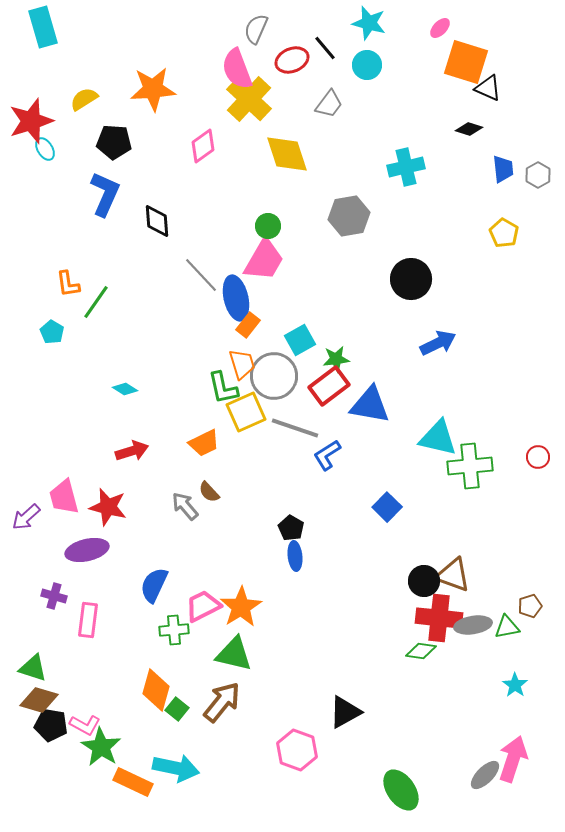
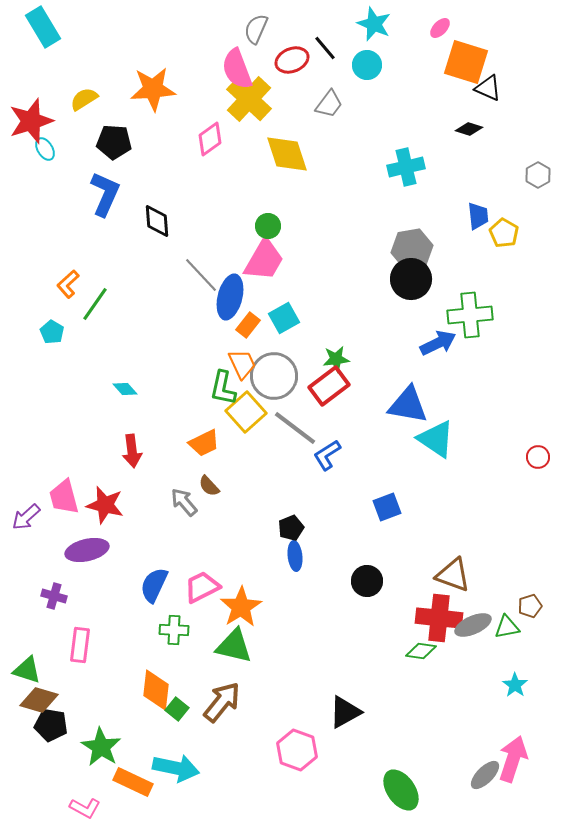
cyan star at (369, 23): moved 5 px right, 1 px down; rotated 8 degrees clockwise
cyan rectangle at (43, 27): rotated 15 degrees counterclockwise
pink diamond at (203, 146): moved 7 px right, 7 px up
blue trapezoid at (503, 169): moved 25 px left, 47 px down
gray hexagon at (349, 216): moved 63 px right, 33 px down
orange L-shape at (68, 284): rotated 56 degrees clockwise
blue ellipse at (236, 298): moved 6 px left, 1 px up; rotated 27 degrees clockwise
green line at (96, 302): moved 1 px left, 2 px down
cyan square at (300, 340): moved 16 px left, 22 px up
orange trapezoid at (242, 364): rotated 8 degrees counterclockwise
green L-shape at (223, 388): rotated 24 degrees clockwise
cyan diamond at (125, 389): rotated 15 degrees clockwise
blue triangle at (370, 405): moved 38 px right
yellow square at (246, 412): rotated 18 degrees counterclockwise
gray line at (295, 428): rotated 18 degrees clockwise
cyan triangle at (438, 438): moved 2 px left, 1 px down; rotated 21 degrees clockwise
red arrow at (132, 451): rotated 100 degrees clockwise
green cross at (470, 466): moved 151 px up
brown semicircle at (209, 492): moved 6 px up
gray arrow at (185, 506): moved 1 px left, 4 px up
red star at (108, 507): moved 3 px left, 2 px up
blue square at (387, 507): rotated 24 degrees clockwise
black pentagon at (291, 528): rotated 20 degrees clockwise
black circle at (424, 581): moved 57 px left
pink trapezoid at (203, 606): moved 1 px left, 19 px up
pink rectangle at (88, 620): moved 8 px left, 25 px down
gray ellipse at (473, 625): rotated 15 degrees counterclockwise
green cross at (174, 630): rotated 8 degrees clockwise
green triangle at (234, 654): moved 8 px up
green triangle at (33, 668): moved 6 px left, 2 px down
orange diamond at (156, 690): rotated 9 degrees counterclockwise
pink L-shape at (85, 725): moved 83 px down
